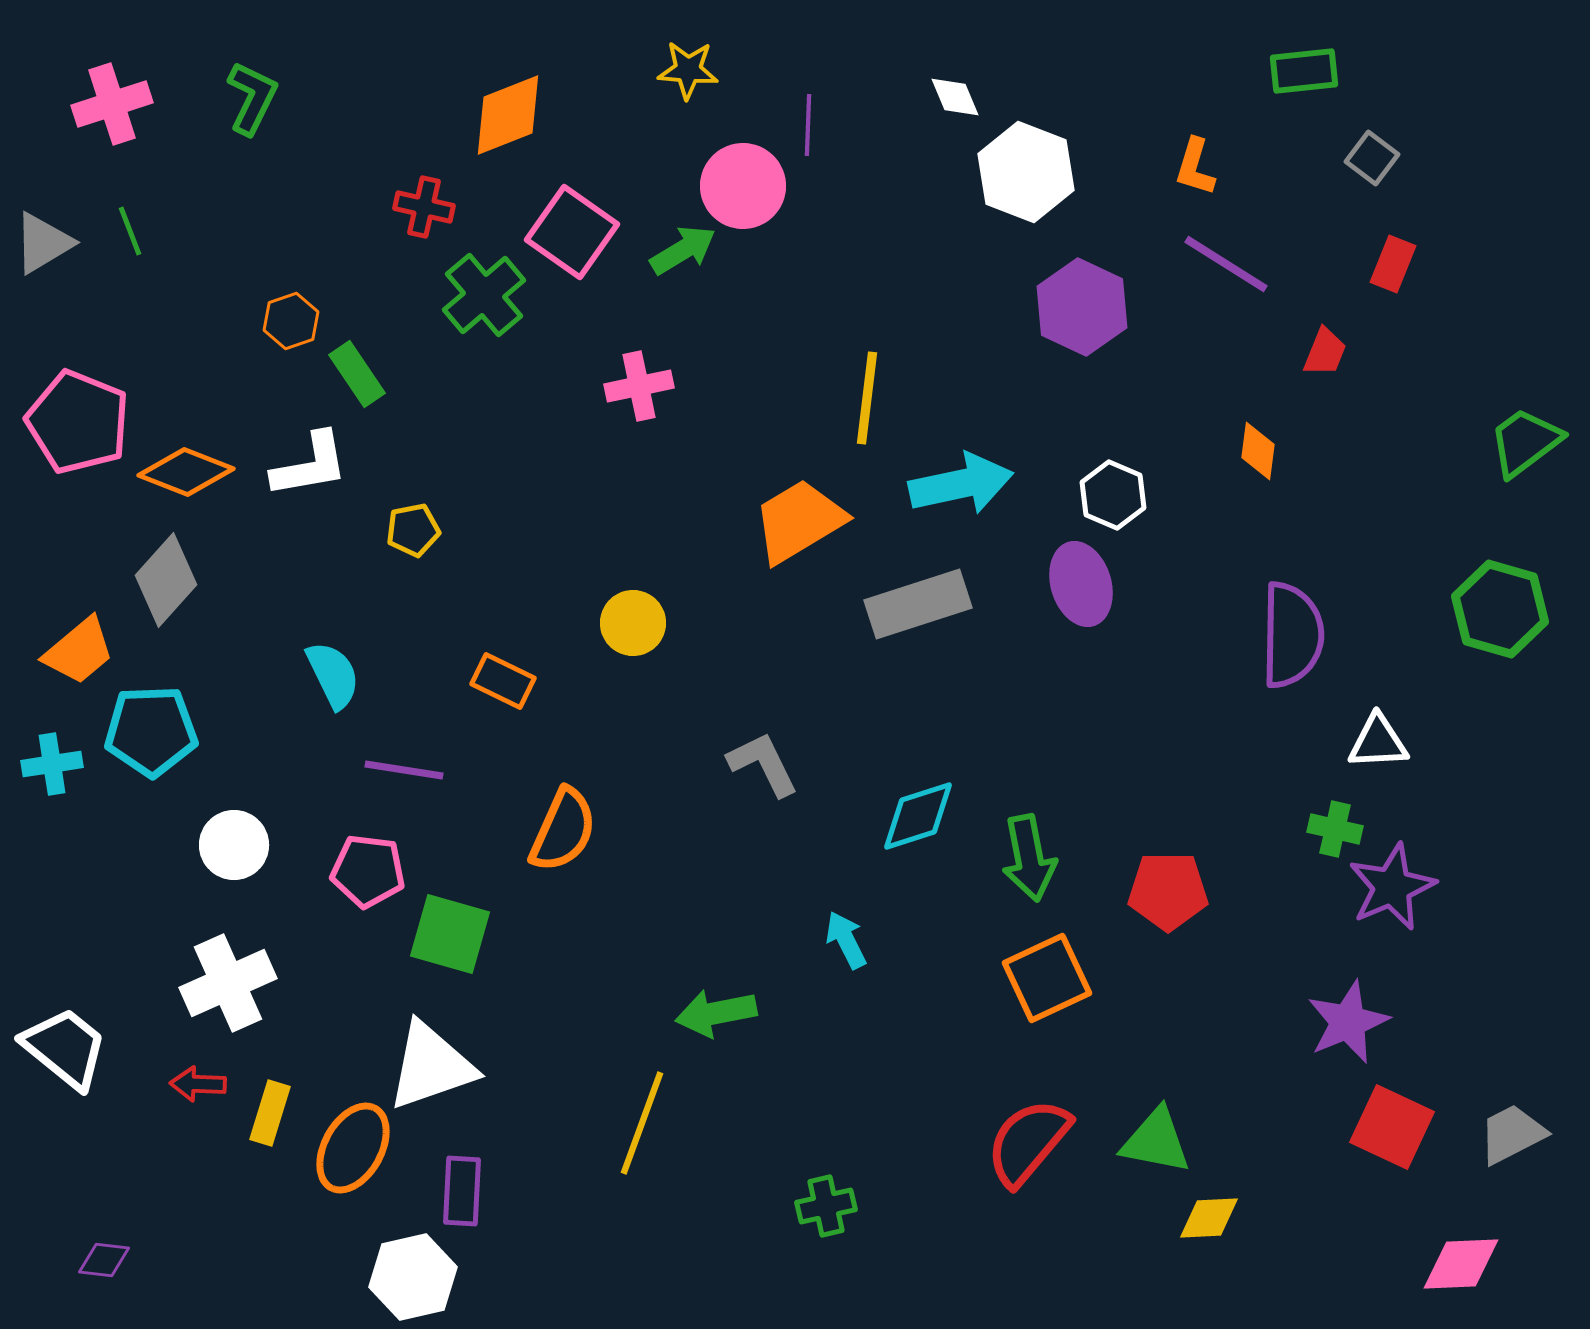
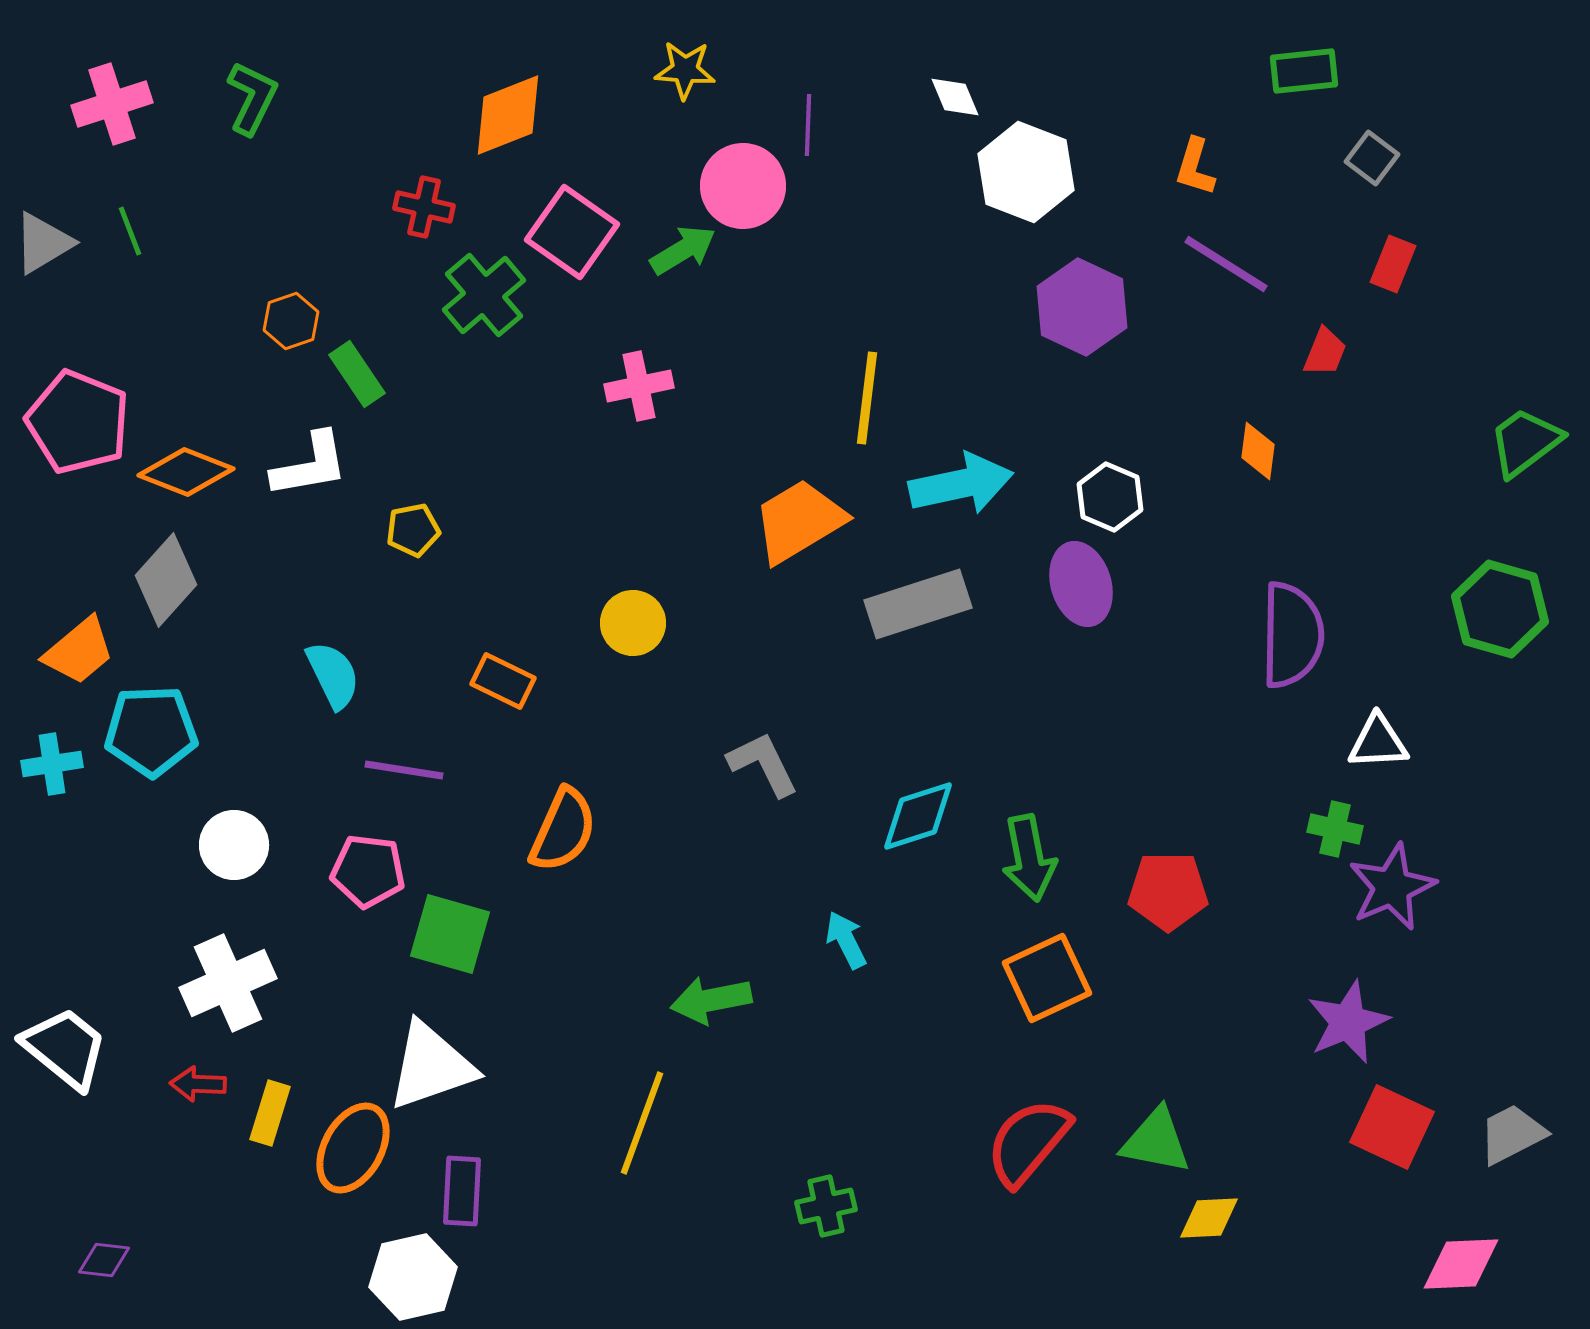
yellow star at (688, 70): moved 3 px left
white hexagon at (1113, 495): moved 3 px left, 2 px down
green arrow at (716, 1013): moved 5 px left, 13 px up
